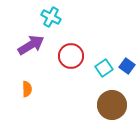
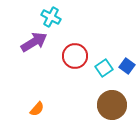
purple arrow: moved 3 px right, 3 px up
red circle: moved 4 px right
orange semicircle: moved 10 px right, 20 px down; rotated 42 degrees clockwise
